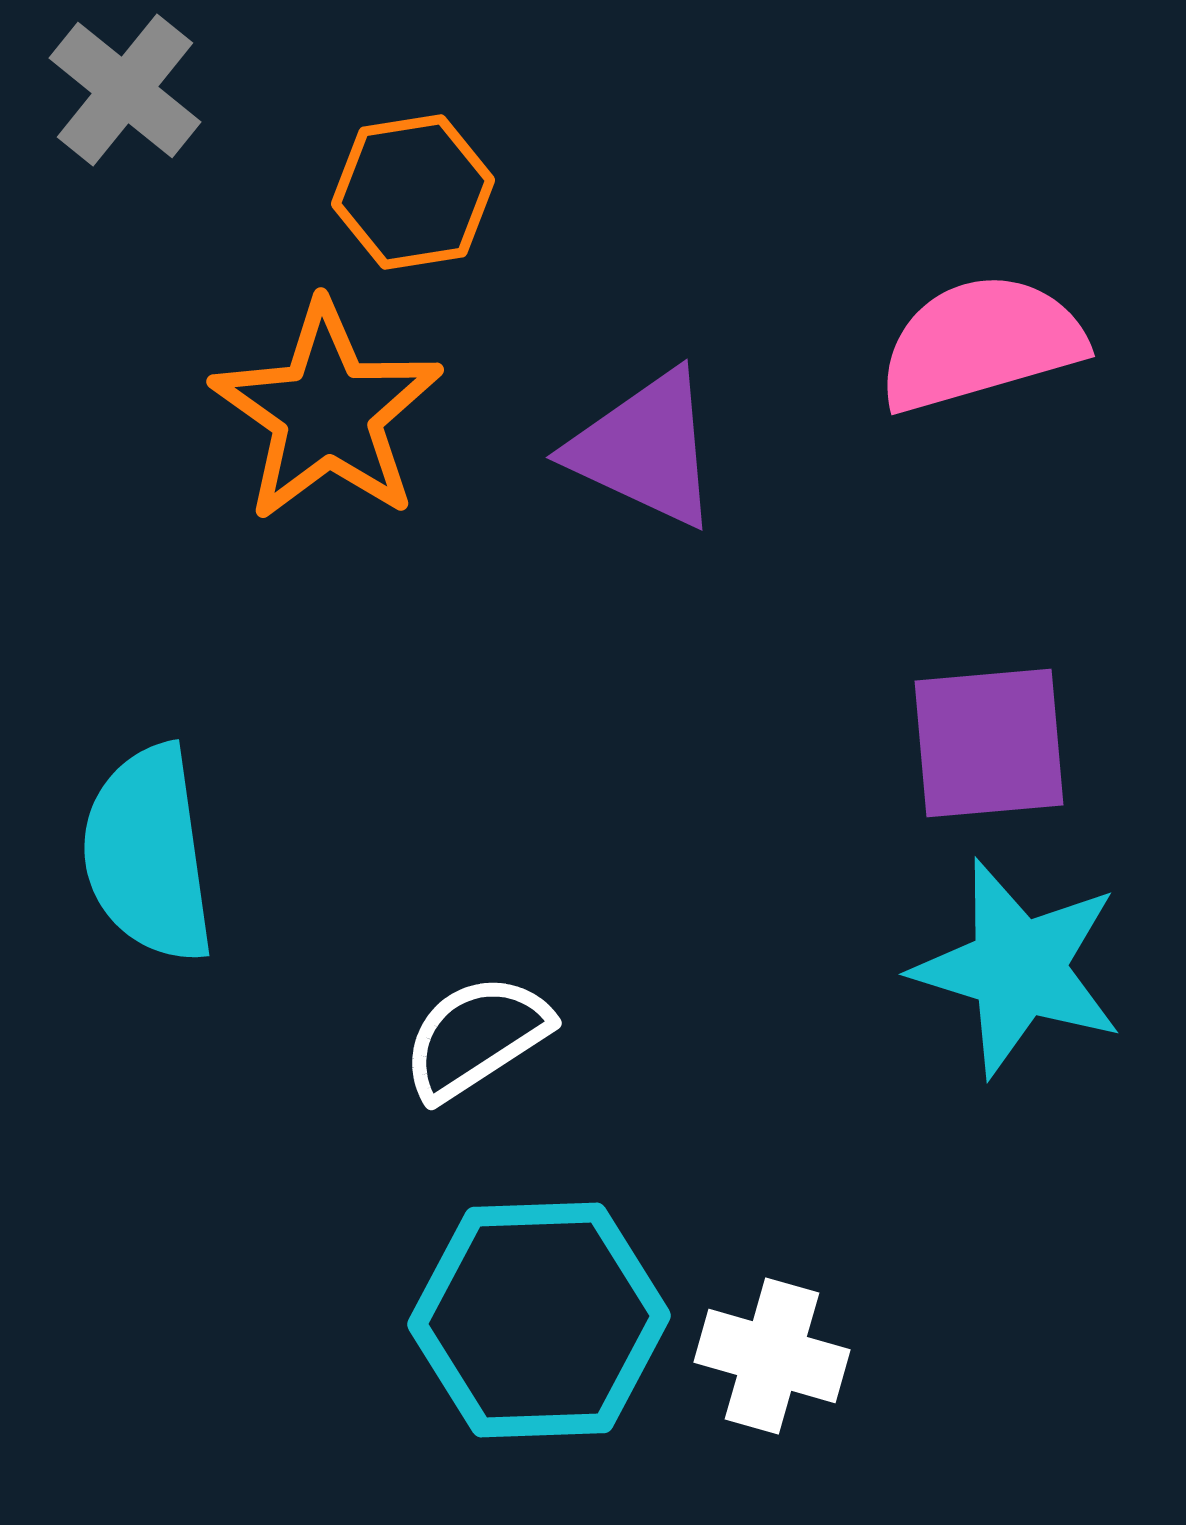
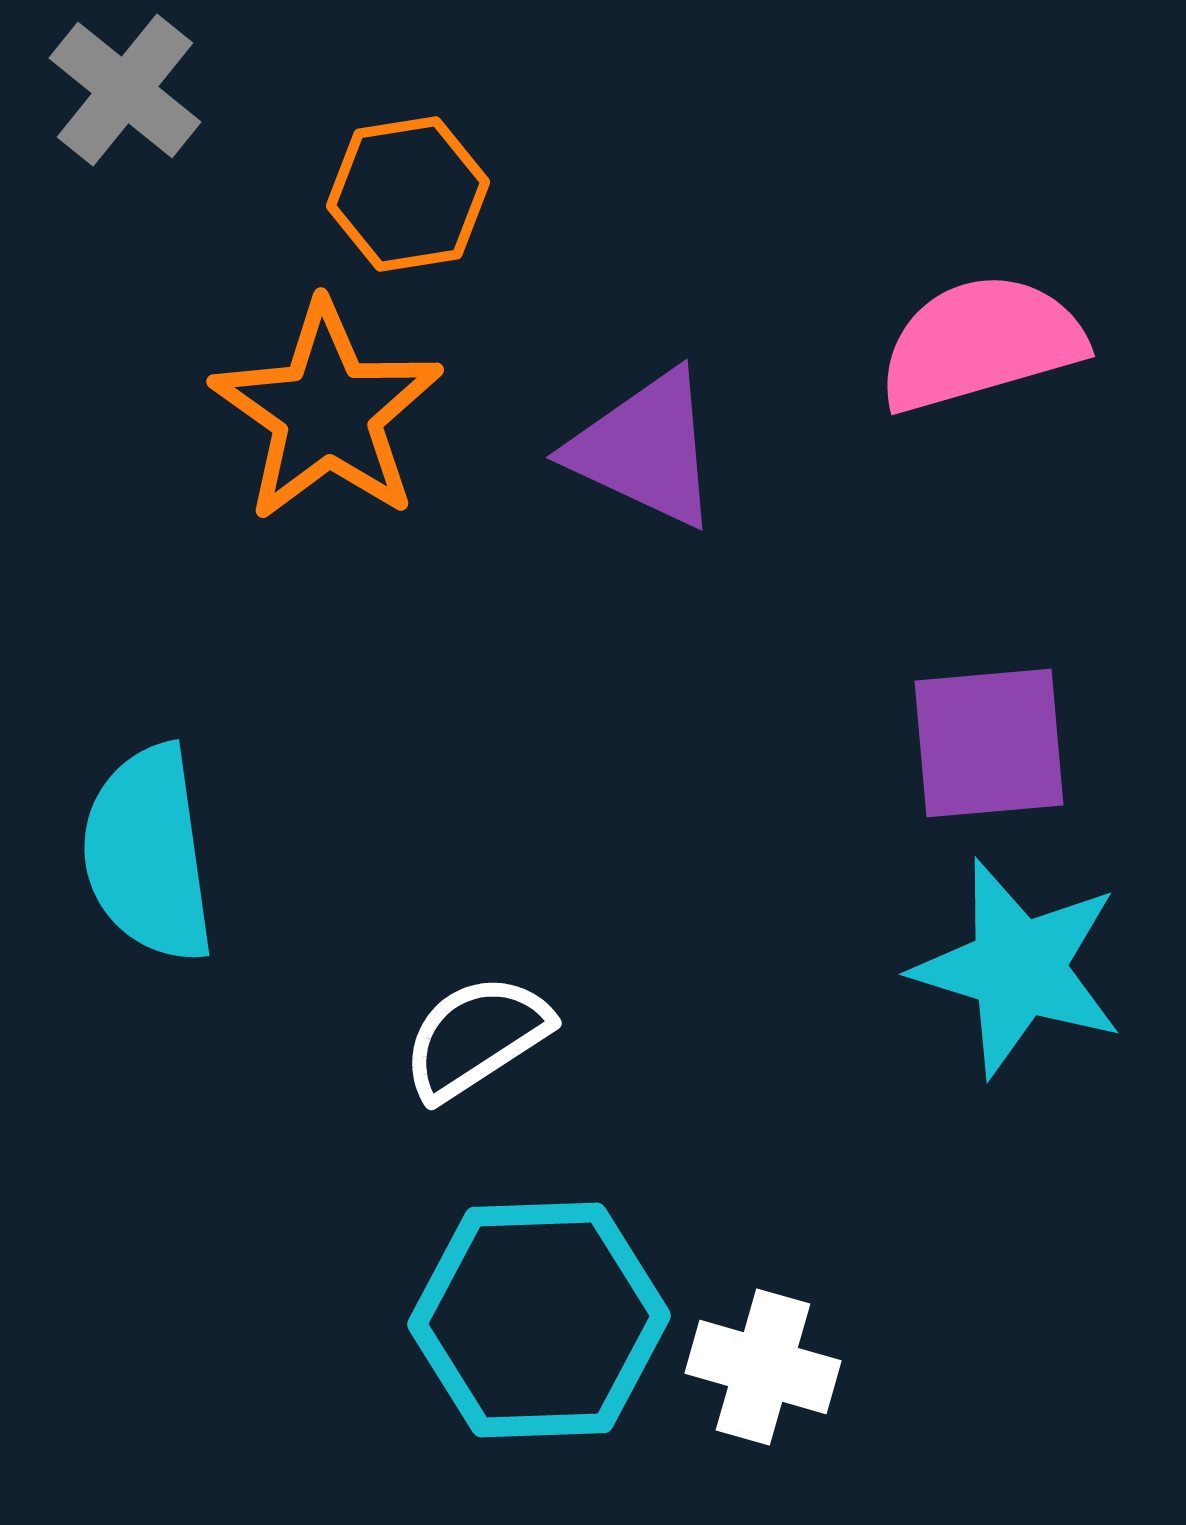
orange hexagon: moved 5 px left, 2 px down
white cross: moved 9 px left, 11 px down
